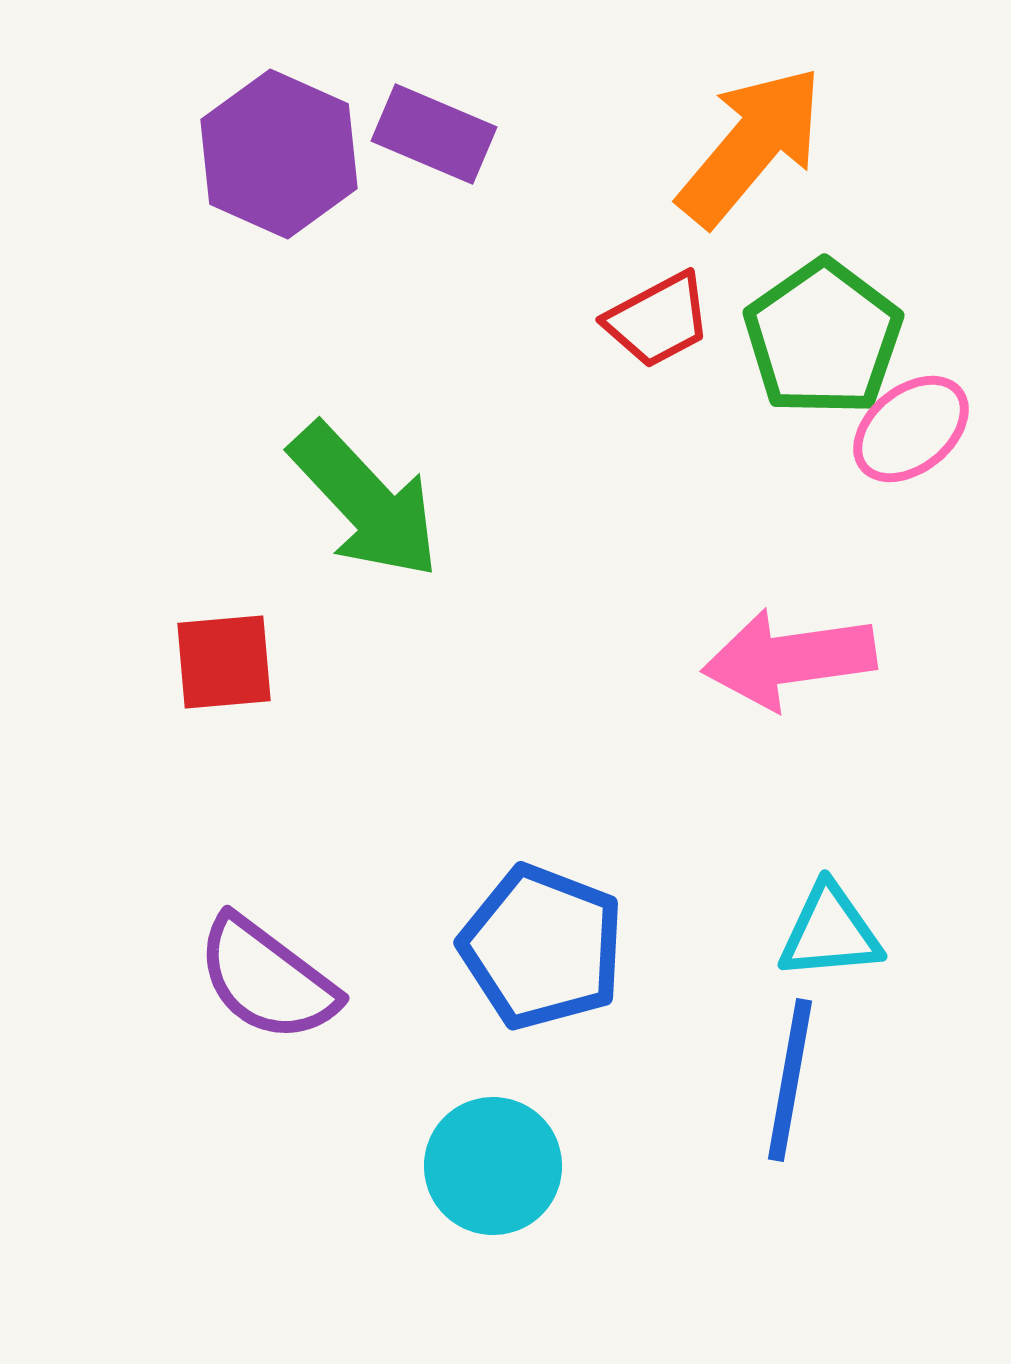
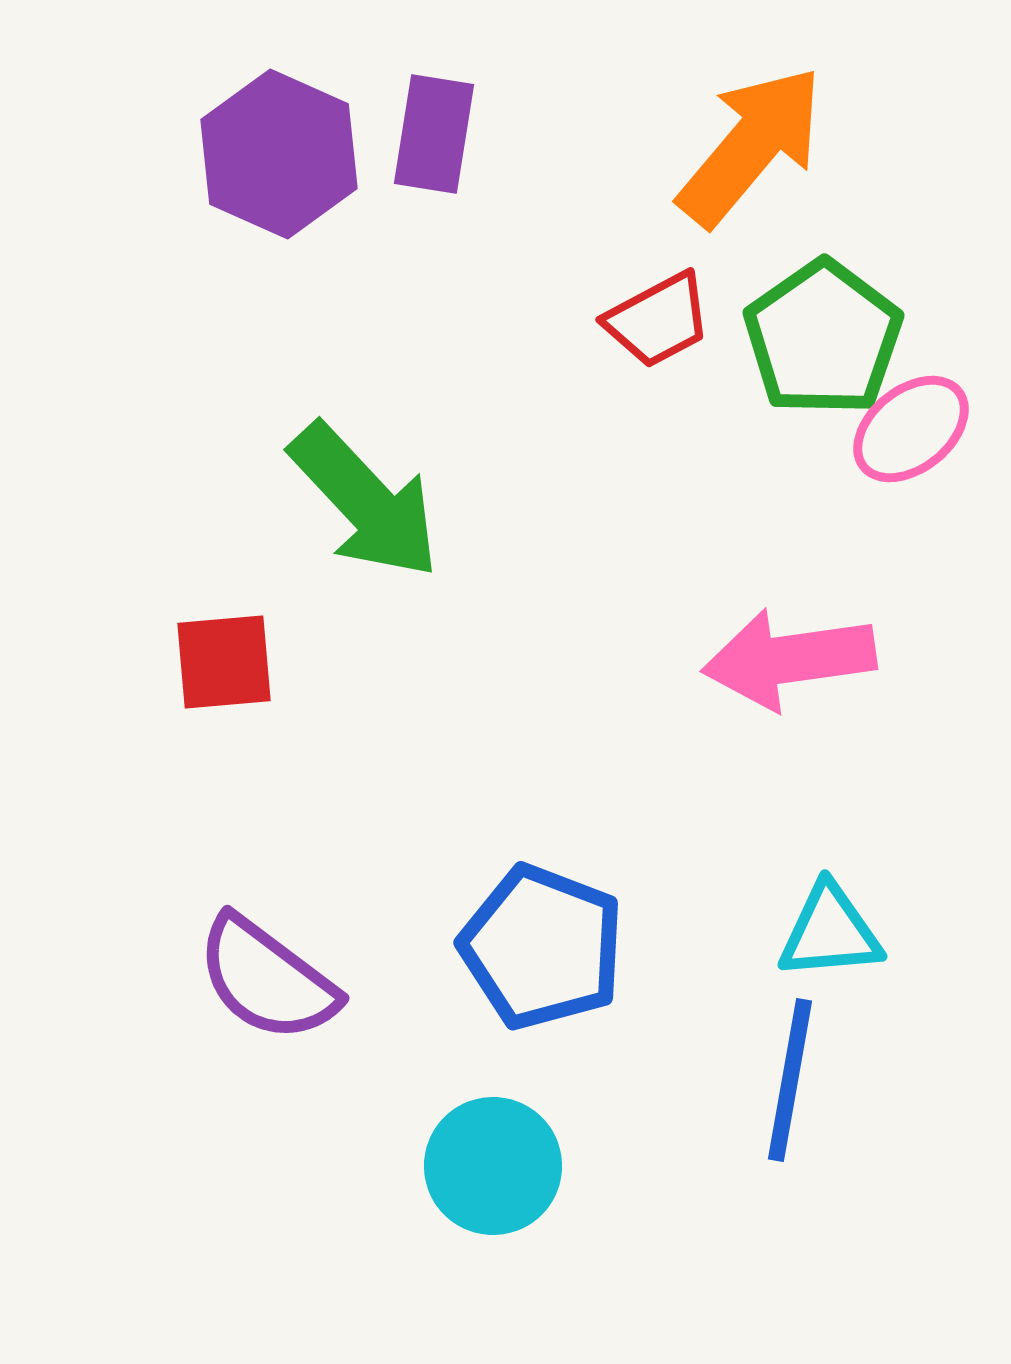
purple rectangle: rotated 76 degrees clockwise
